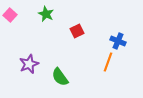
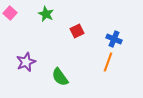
pink square: moved 2 px up
blue cross: moved 4 px left, 2 px up
purple star: moved 3 px left, 2 px up
